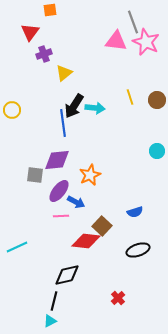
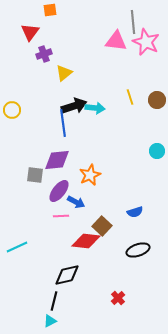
gray line: rotated 15 degrees clockwise
black arrow: rotated 140 degrees counterclockwise
